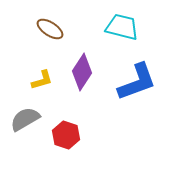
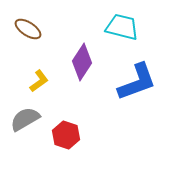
brown ellipse: moved 22 px left
purple diamond: moved 10 px up
yellow L-shape: moved 3 px left, 1 px down; rotated 20 degrees counterclockwise
